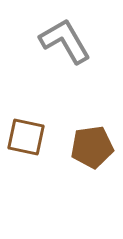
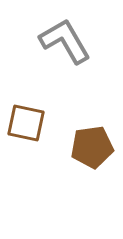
brown square: moved 14 px up
